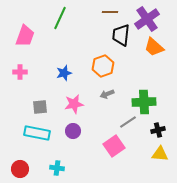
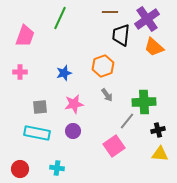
gray arrow: moved 1 px down; rotated 104 degrees counterclockwise
gray line: moved 1 px left, 1 px up; rotated 18 degrees counterclockwise
